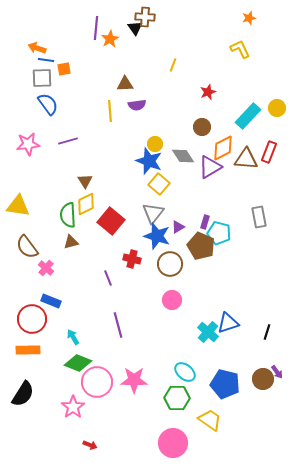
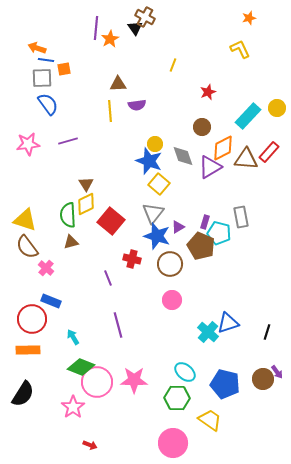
brown cross at (145, 17): rotated 24 degrees clockwise
brown triangle at (125, 84): moved 7 px left
red rectangle at (269, 152): rotated 20 degrees clockwise
gray diamond at (183, 156): rotated 15 degrees clockwise
brown triangle at (85, 181): moved 1 px right, 3 px down
yellow triangle at (18, 206): moved 7 px right, 14 px down; rotated 10 degrees clockwise
gray rectangle at (259, 217): moved 18 px left
green diamond at (78, 363): moved 3 px right, 4 px down
